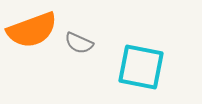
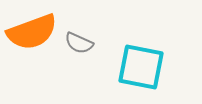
orange semicircle: moved 2 px down
